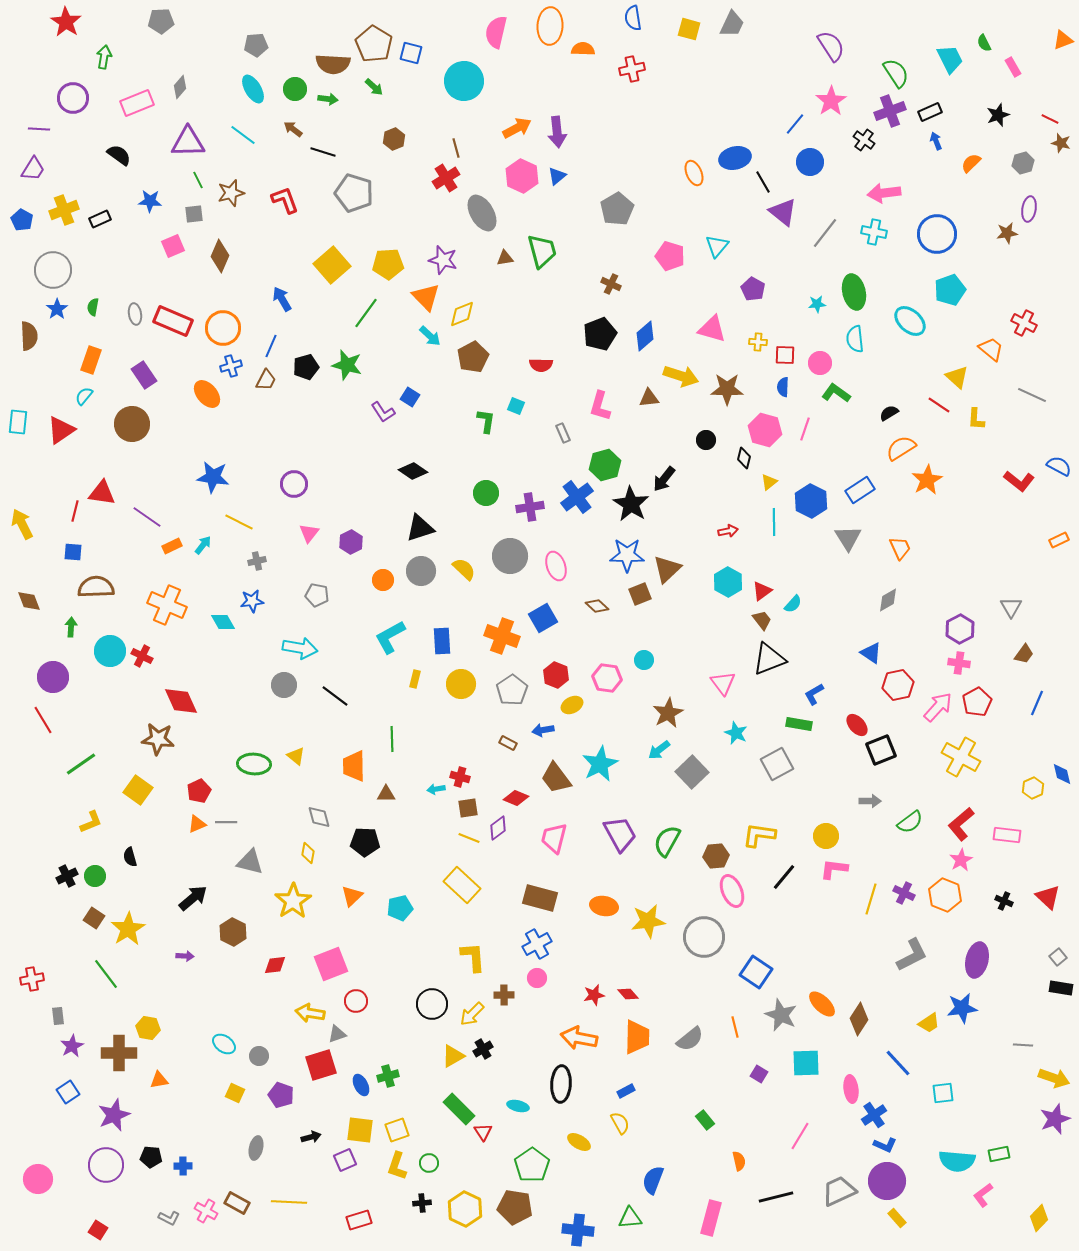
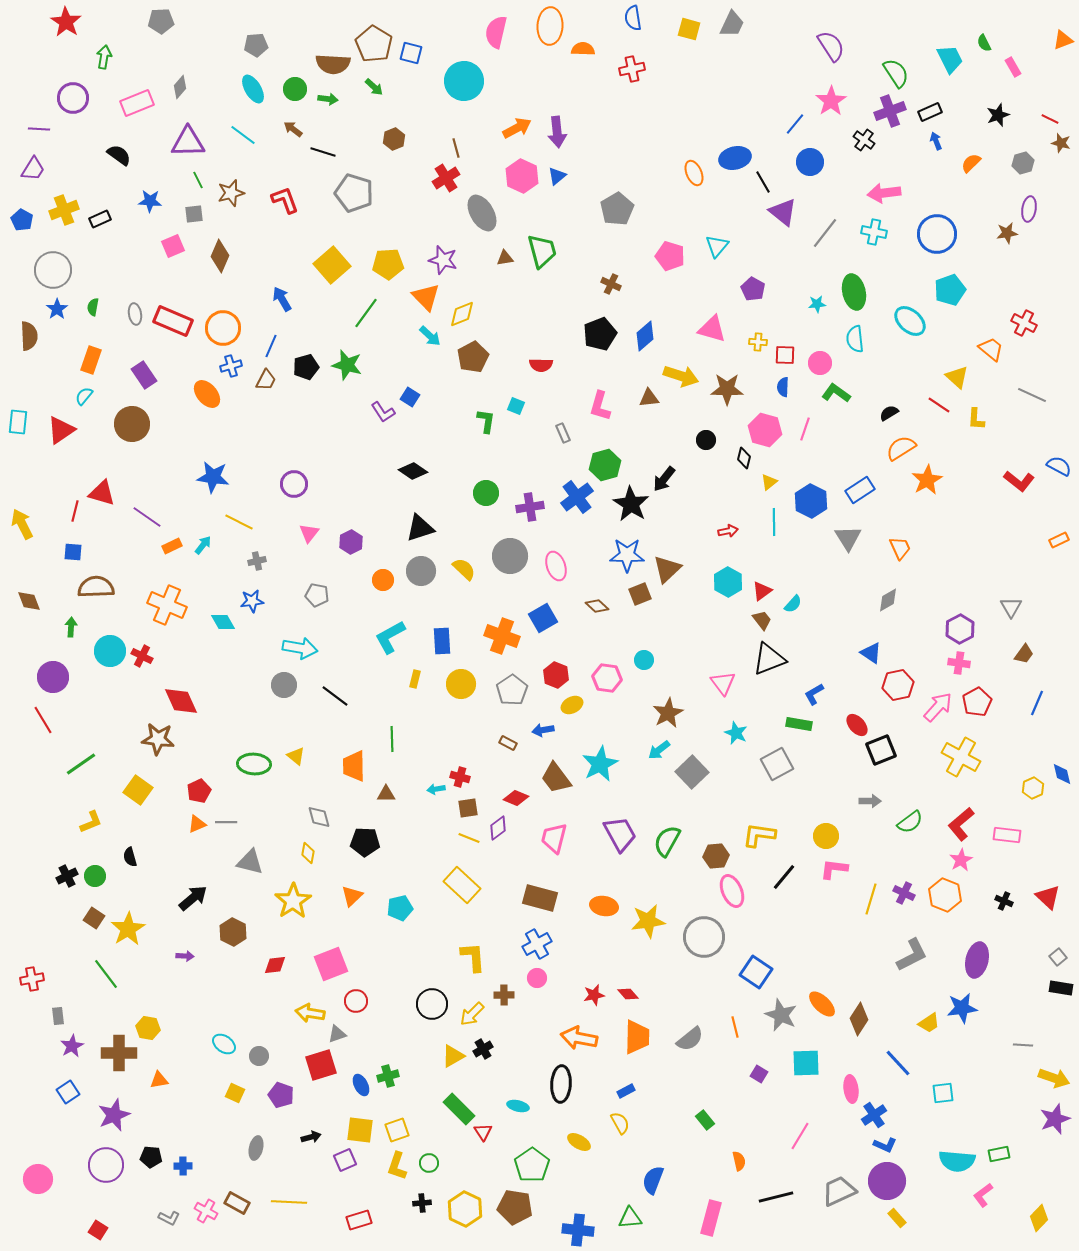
red triangle at (102, 493): rotated 8 degrees clockwise
